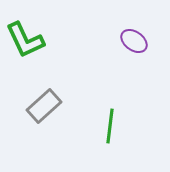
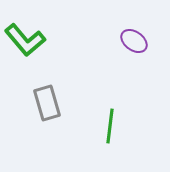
green L-shape: rotated 15 degrees counterclockwise
gray rectangle: moved 3 px right, 3 px up; rotated 64 degrees counterclockwise
